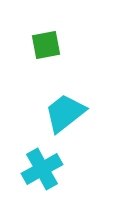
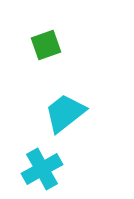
green square: rotated 8 degrees counterclockwise
